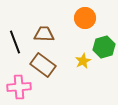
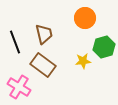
brown trapezoid: rotated 75 degrees clockwise
yellow star: rotated 21 degrees clockwise
pink cross: rotated 35 degrees clockwise
